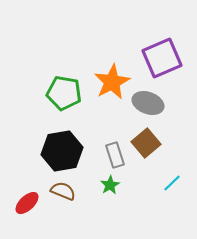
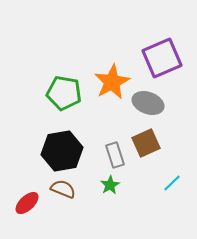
brown square: rotated 16 degrees clockwise
brown semicircle: moved 2 px up
